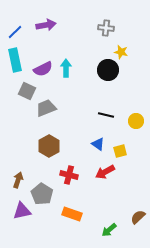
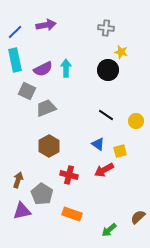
black line: rotated 21 degrees clockwise
red arrow: moved 1 px left, 2 px up
